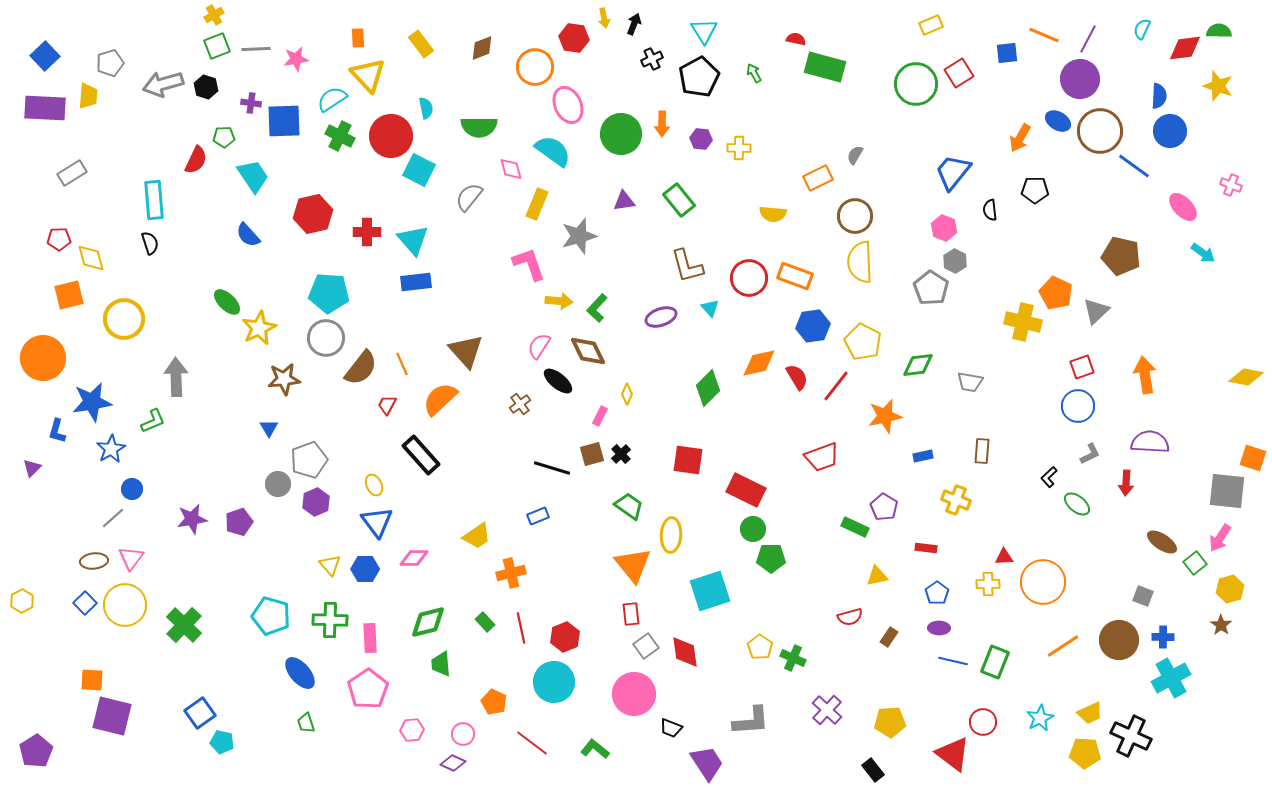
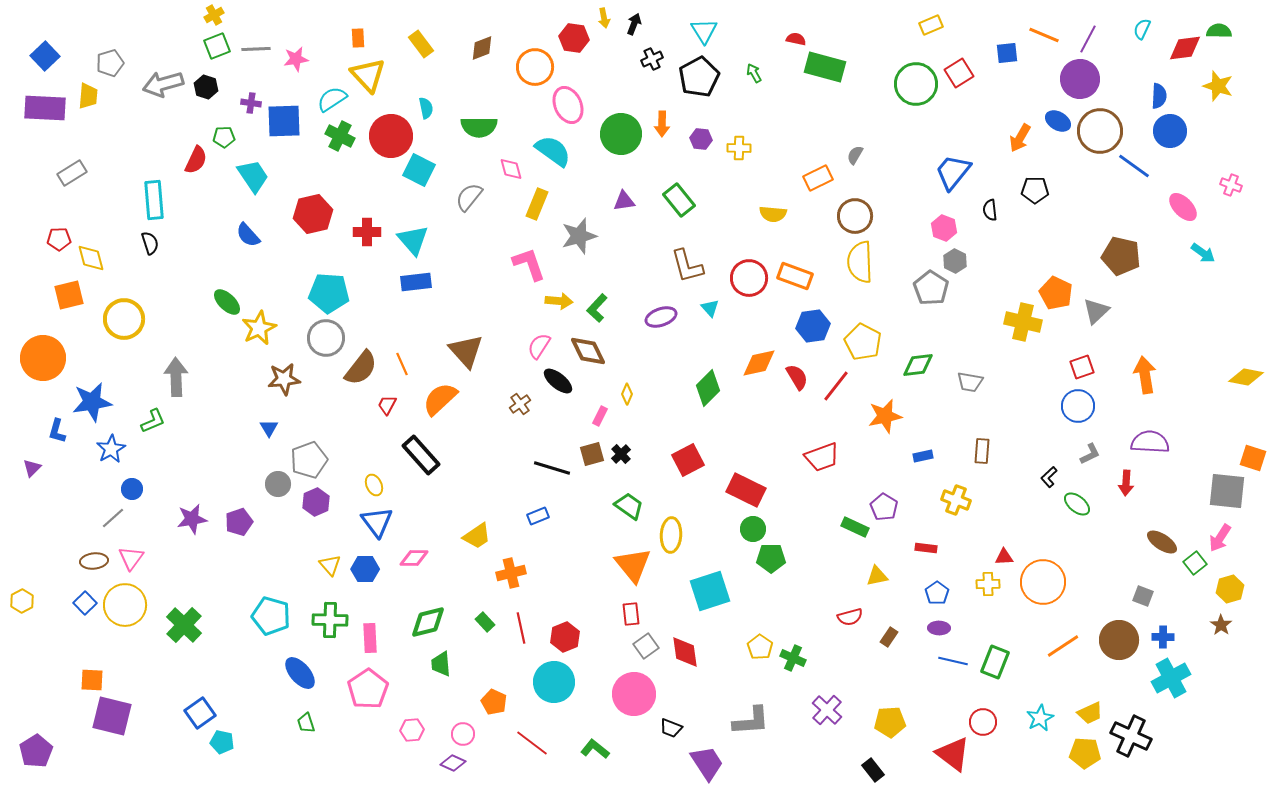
red square at (688, 460): rotated 36 degrees counterclockwise
